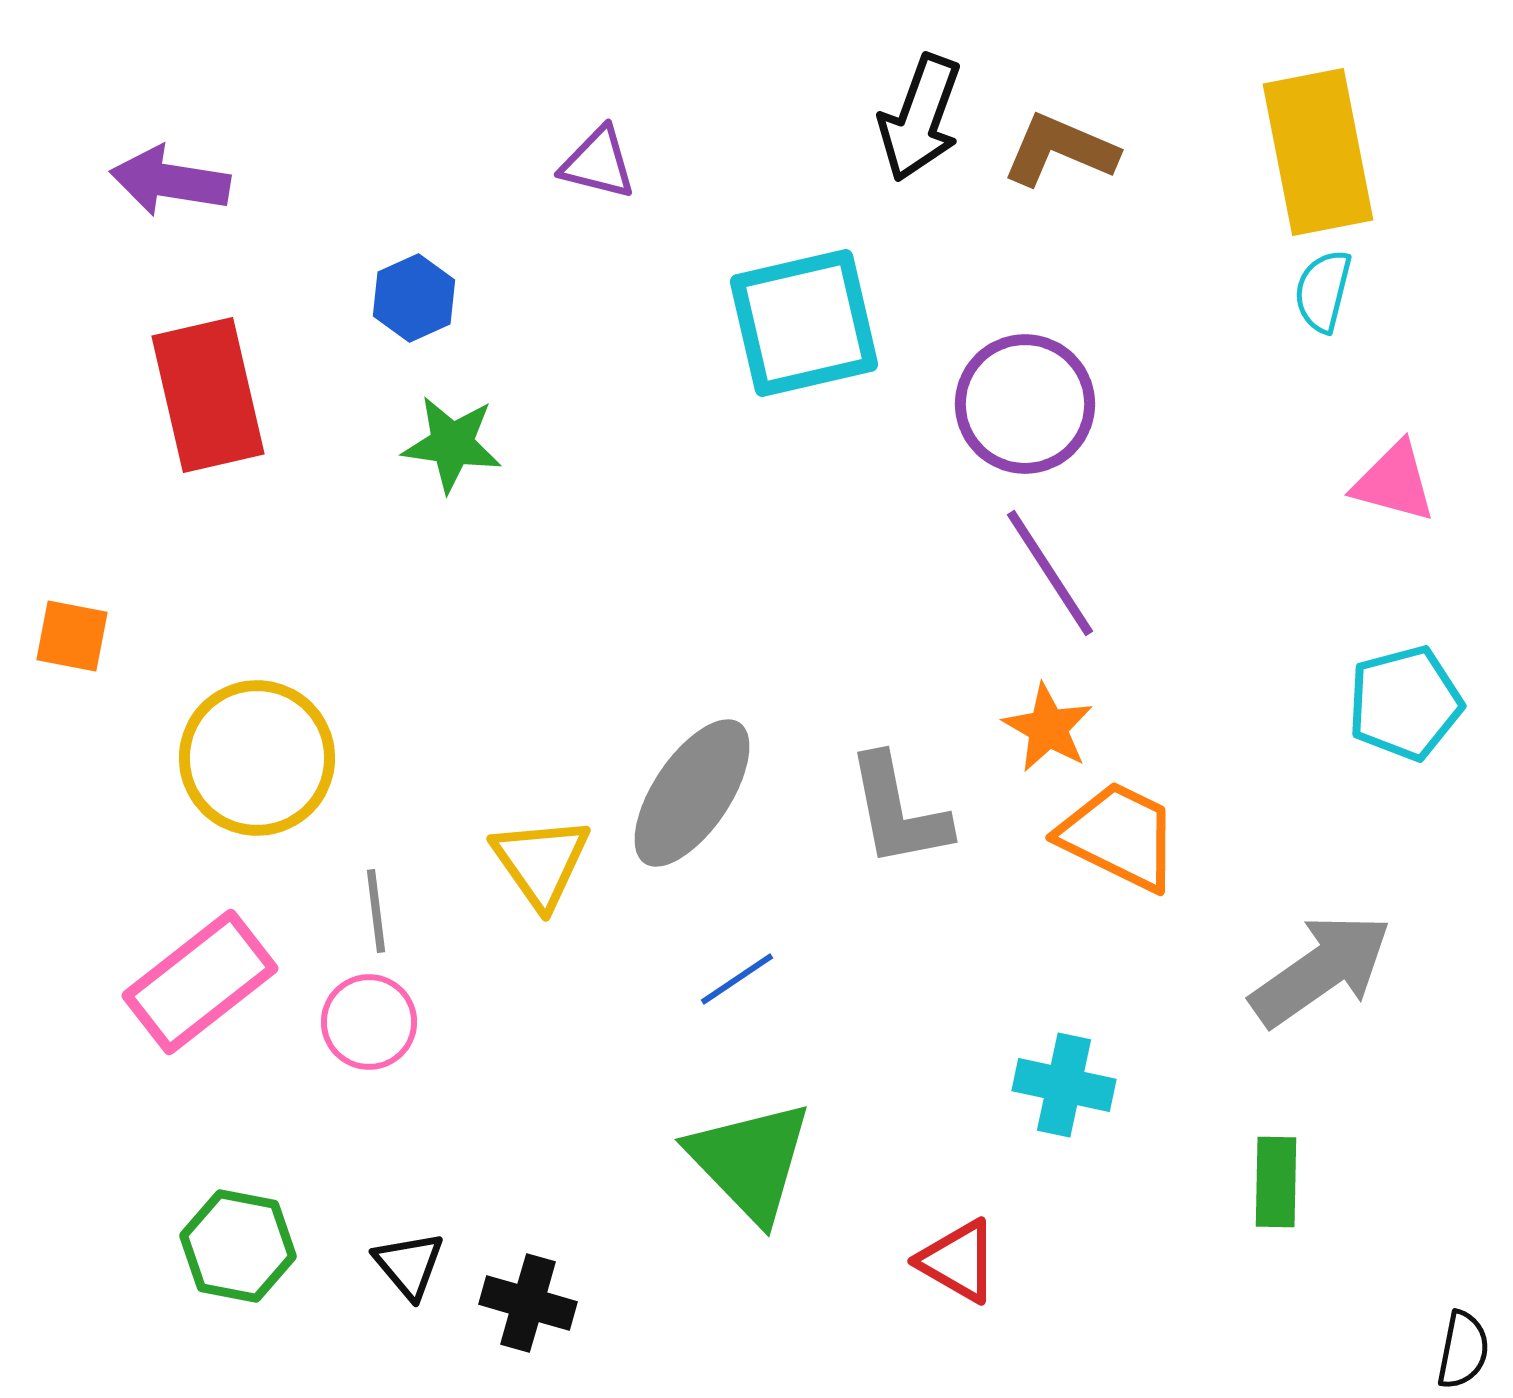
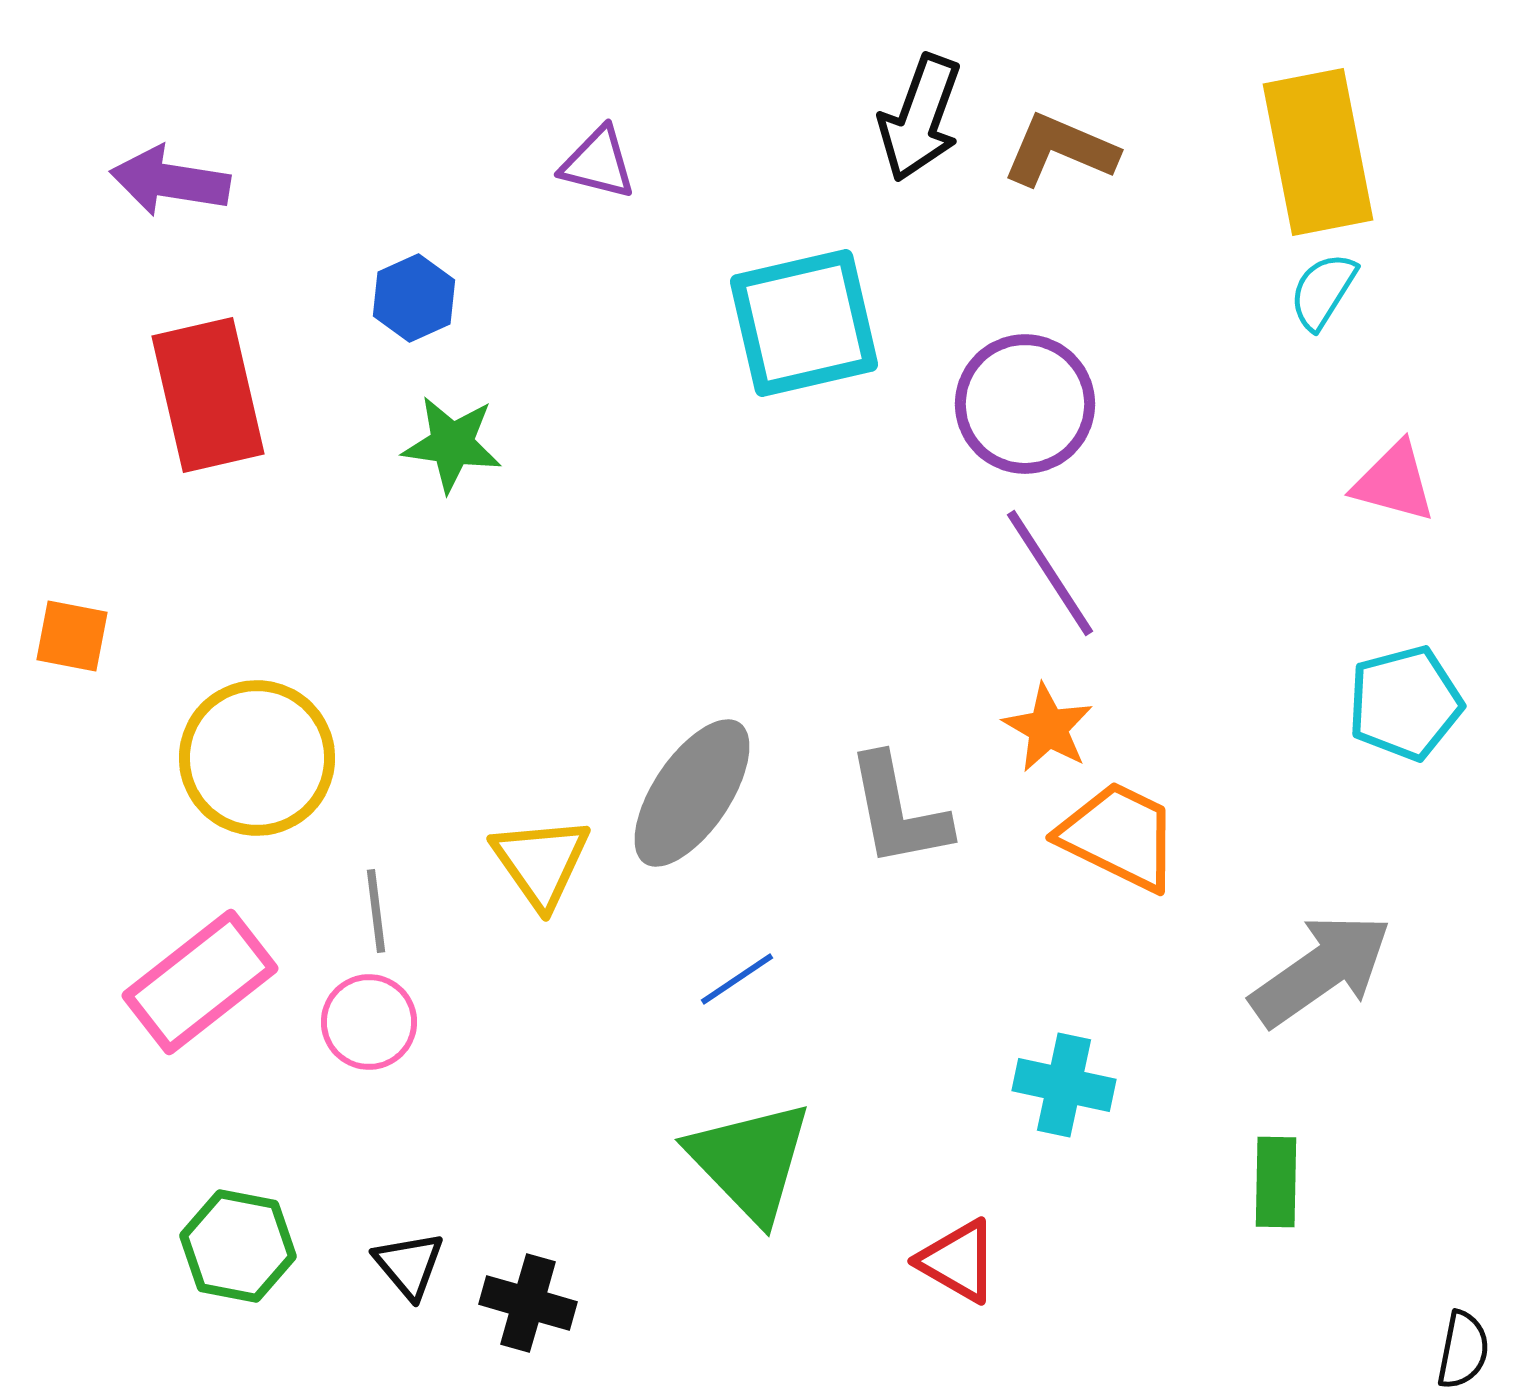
cyan semicircle: rotated 18 degrees clockwise
